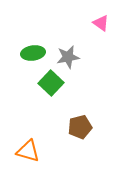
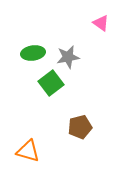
green square: rotated 10 degrees clockwise
